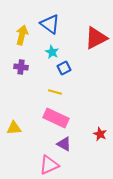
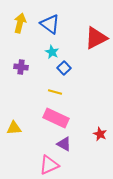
yellow arrow: moved 2 px left, 12 px up
blue square: rotated 16 degrees counterclockwise
